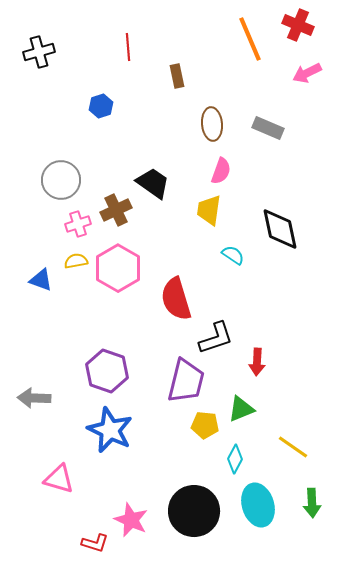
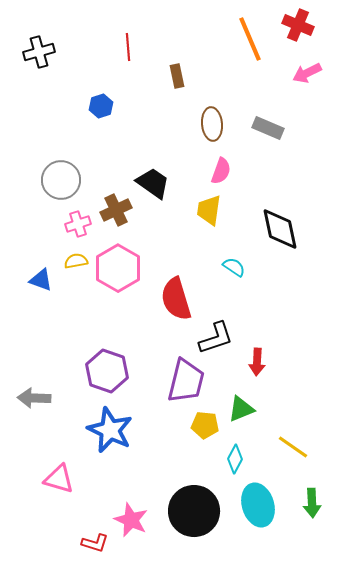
cyan semicircle: moved 1 px right, 12 px down
